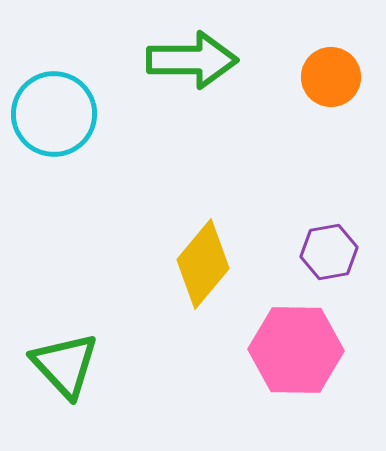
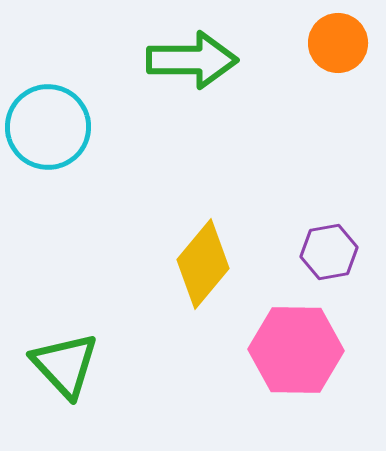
orange circle: moved 7 px right, 34 px up
cyan circle: moved 6 px left, 13 px down
